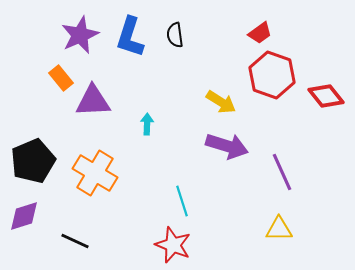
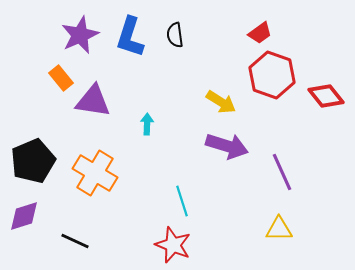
purple triangle: rotated 12 degrees clockwise
